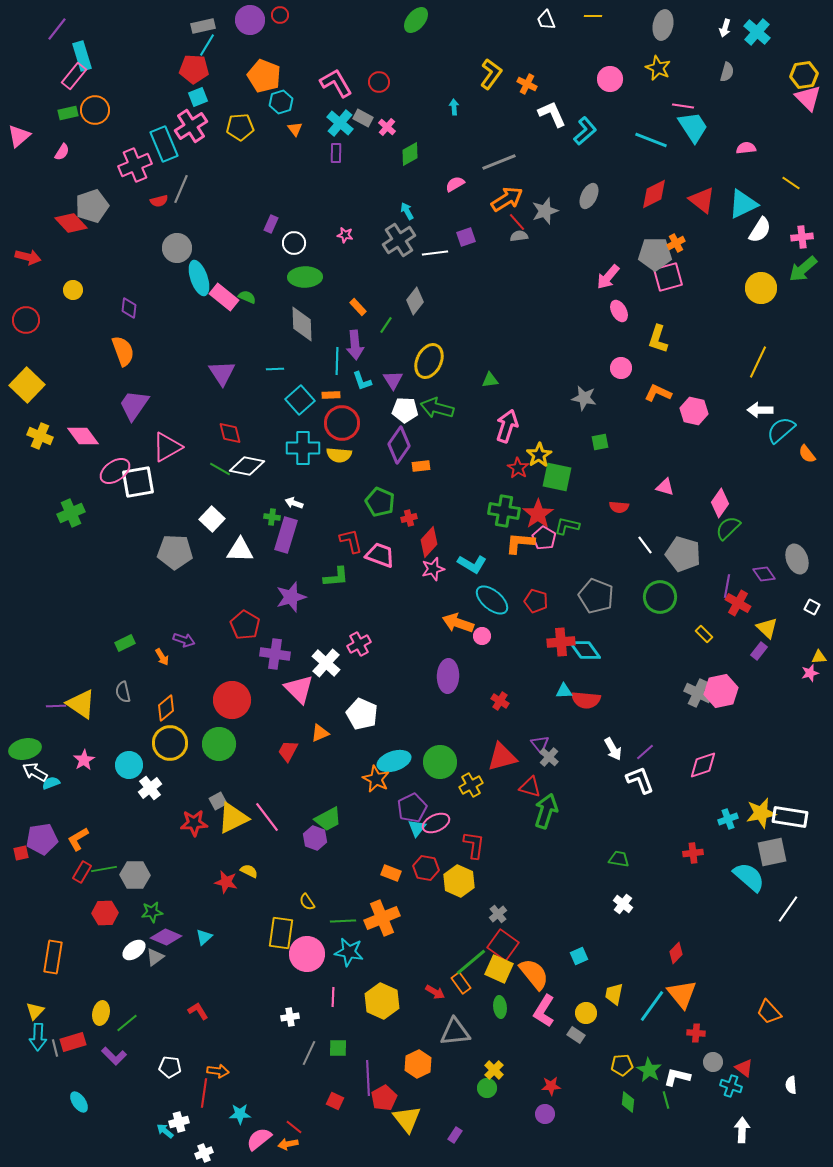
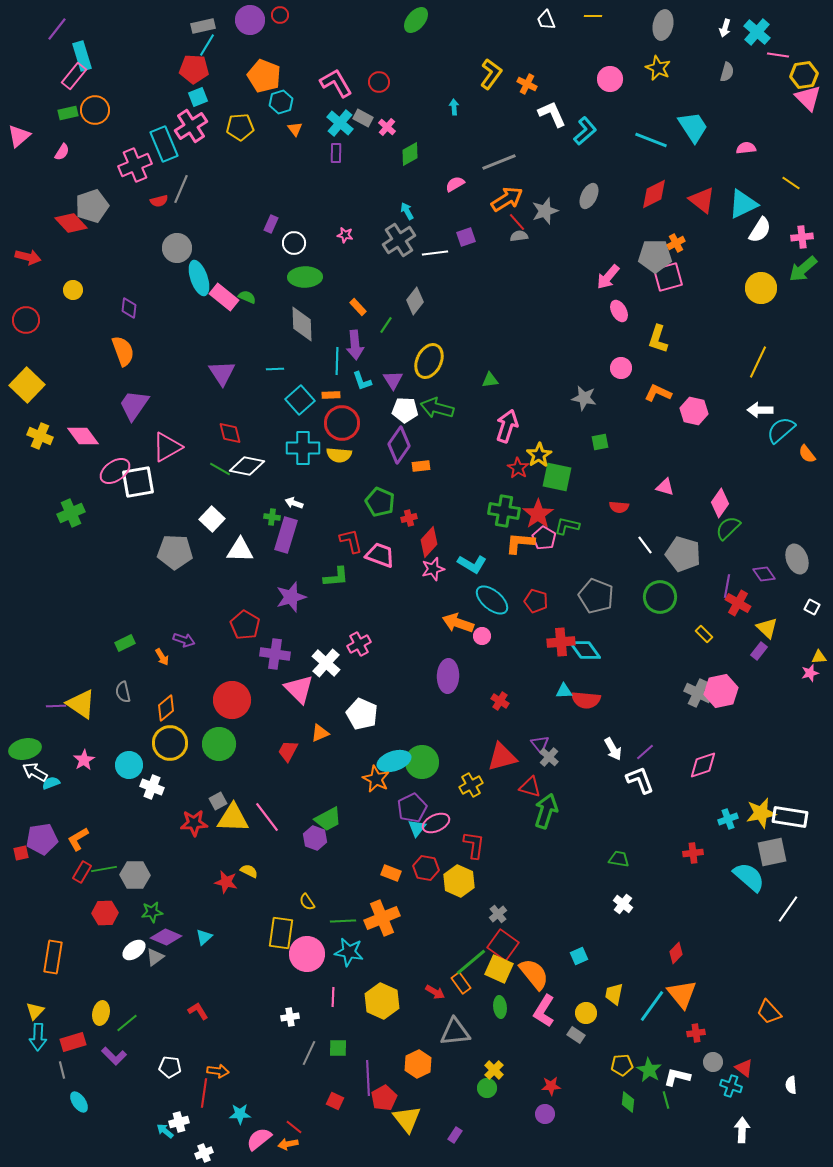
pink line at (683, 106): moved 95 px right, 51 px up
gray pentagon at (655, 254): moved 2 px down
green circle at (440, 762): moved 18 px left
white cross at (150, 788): moved 2 px right, 1 px up; rotated 30 degrees counterclockwise
yellow triangle at (233, 818): rotated 28 degrees clockwise
red cross at (696, 1033): rotated 12 degrees counterclockwise
gray line at (55, 1048): moved 7 px right, 22 px down
